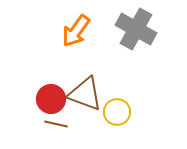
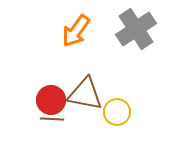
gray cross: rotated 27 degrees clockwise
brown triangle: rotated 9 degrees counterclockwise
red circle: moved 1 px down
brown line: moved 4 px left, 5 px up; rotated 10 degrees counterclockwise
